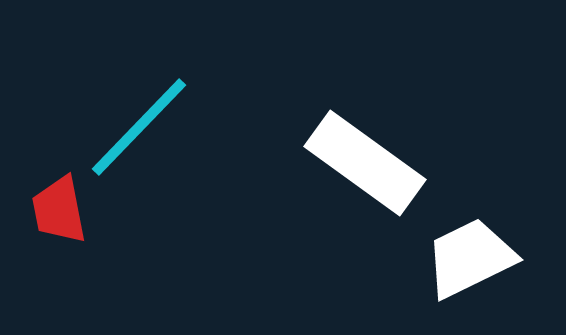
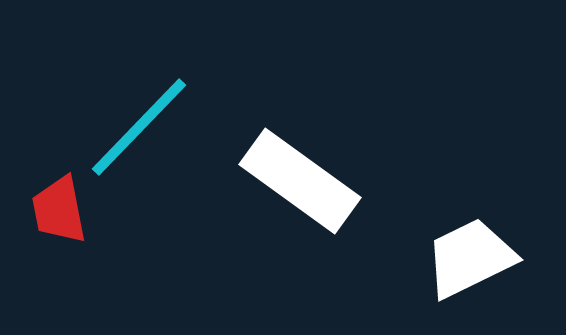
white rectangle: moved 65 px left, 18 px down
